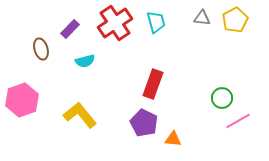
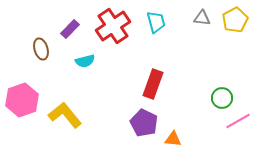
red cross: moved 2 px left, 3 px down
yellow L-shape: moved 15 px left
